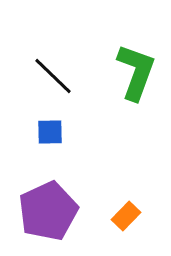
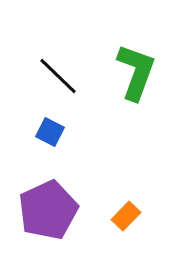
black line: moved 5 px right
blue square: rotated 28 degrees clockwise
purple pentagon: moved 1 px up
